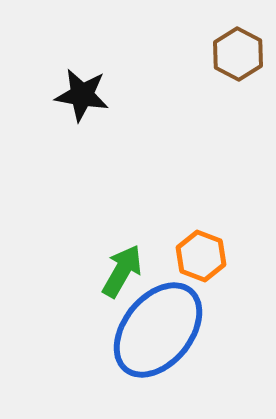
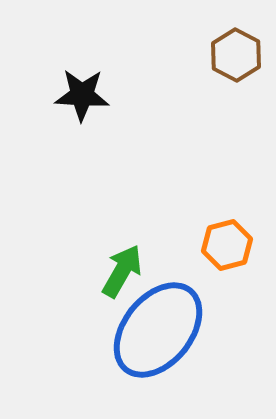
brown hexagon: moved 2 px left, 1 px down
black star: rotated 6 degrees counterclockwise
orange hexagon: moved 26 px right, 11 px up; rotated 24 degrees clockwise
